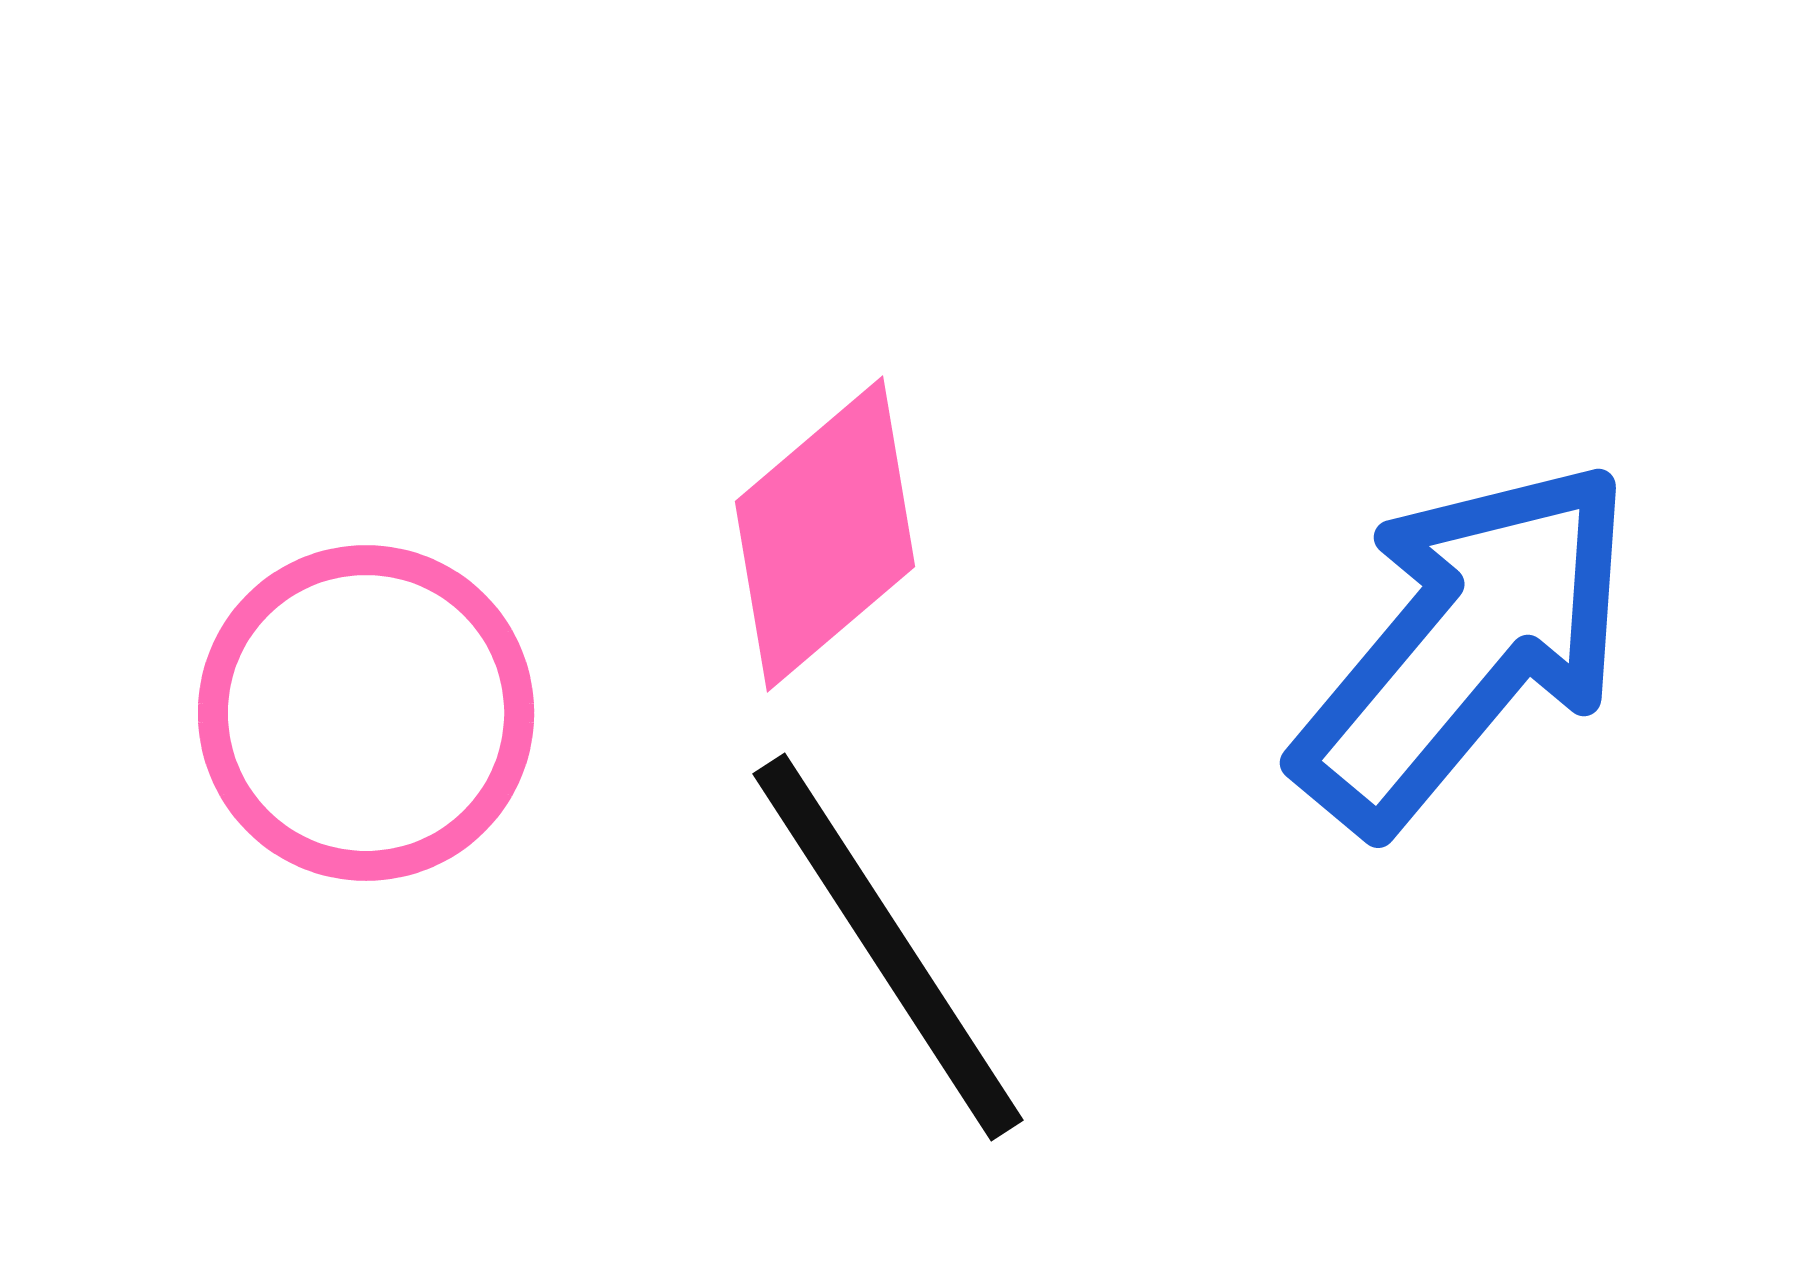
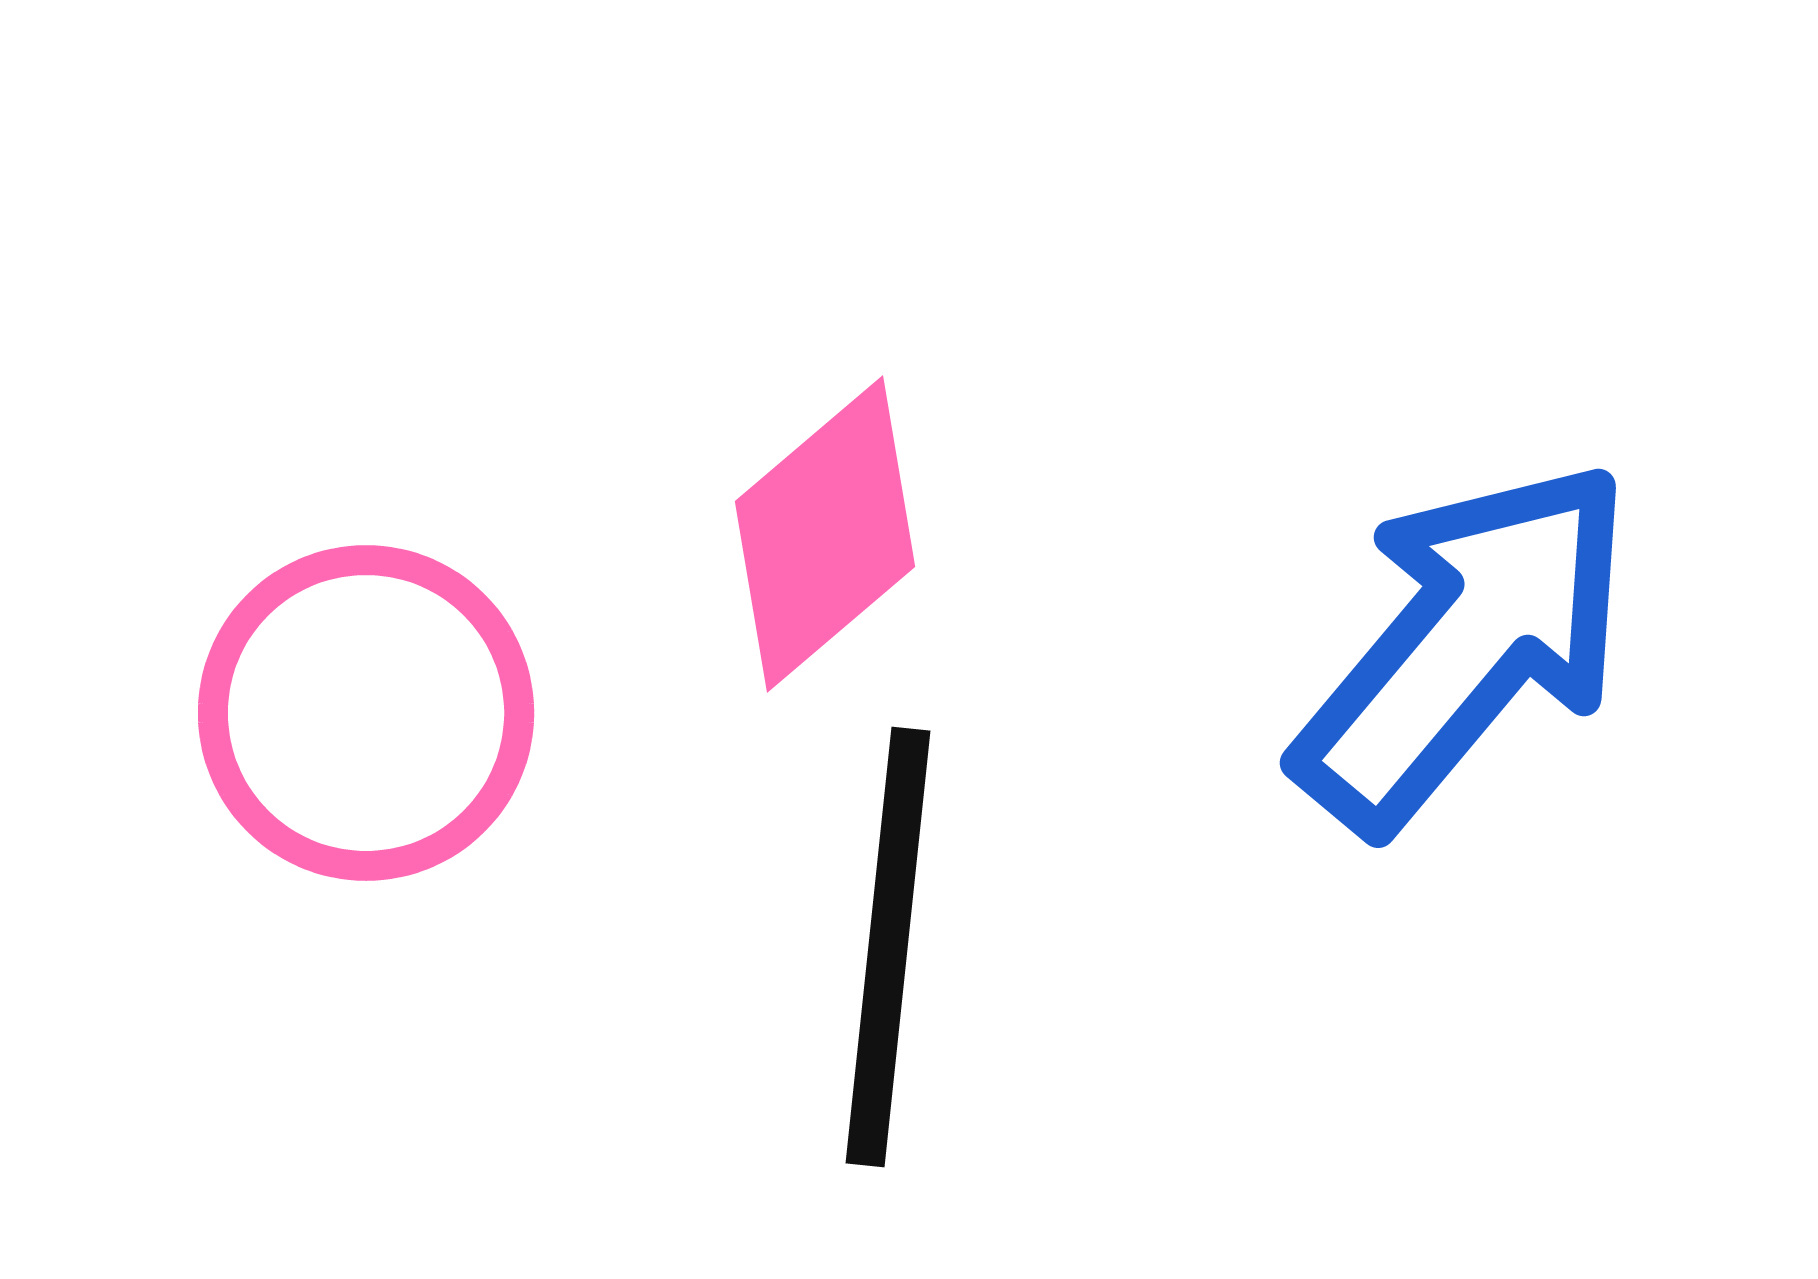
black line: rotated 39 degrees clockwise
